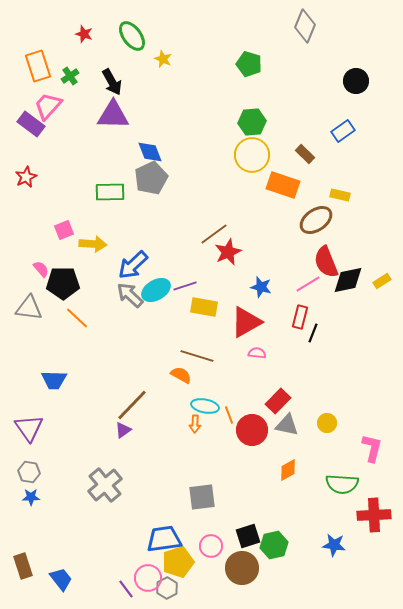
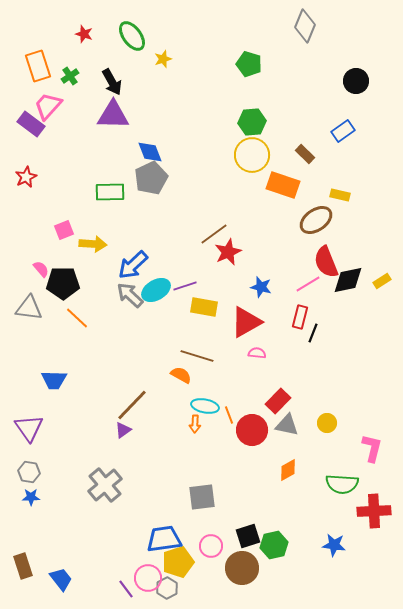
yellow star at (163, 59): rotated 30 degrees clockwise
red cross at (374, 515): moved 4 px up
